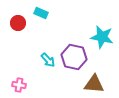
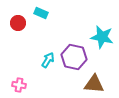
cyan arrow: rotated 105 degrees counterclockwise
